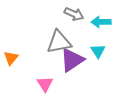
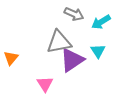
cyan arrow: rotated 30 degrees counterclockwise
